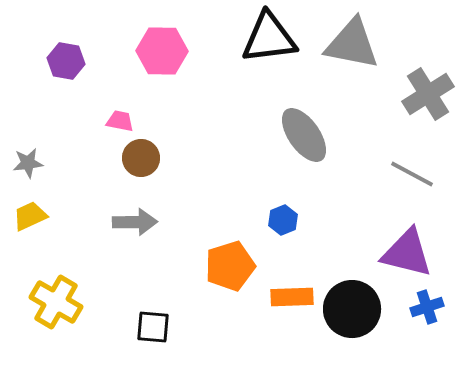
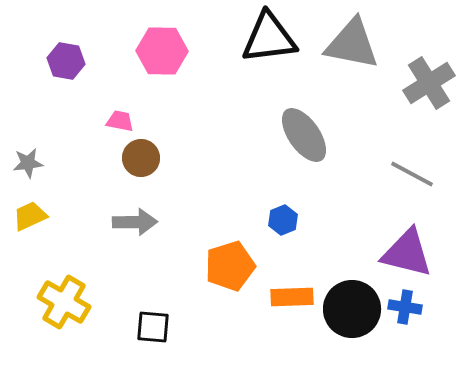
gray cross: moved 1 px right, 11 px up
yellow cross: moved 8 px right
blue cross: moved 22 px left; rotated 28 degrees clockwise
